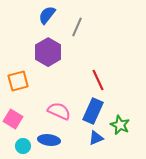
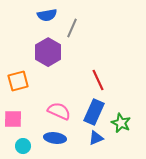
blue semicircle: rotated 138 degrees counterclockwise
gray line: moved 5 px left, 1 px down
blue rectangle: moved 1 px right, 1 px down
pink square: rotated 30 degrees counterclockwise
green star: moved 1 px right, 2 px up
blue ellipse: moved 6 px right, 2 px up
